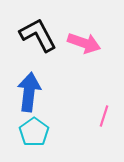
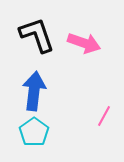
black L-shape: moved 1 px left; rotated 9 degrees clockwise
blue arrow: moved 5 px right, 1 px up
pink line: rotated 10 degrees clockwise
